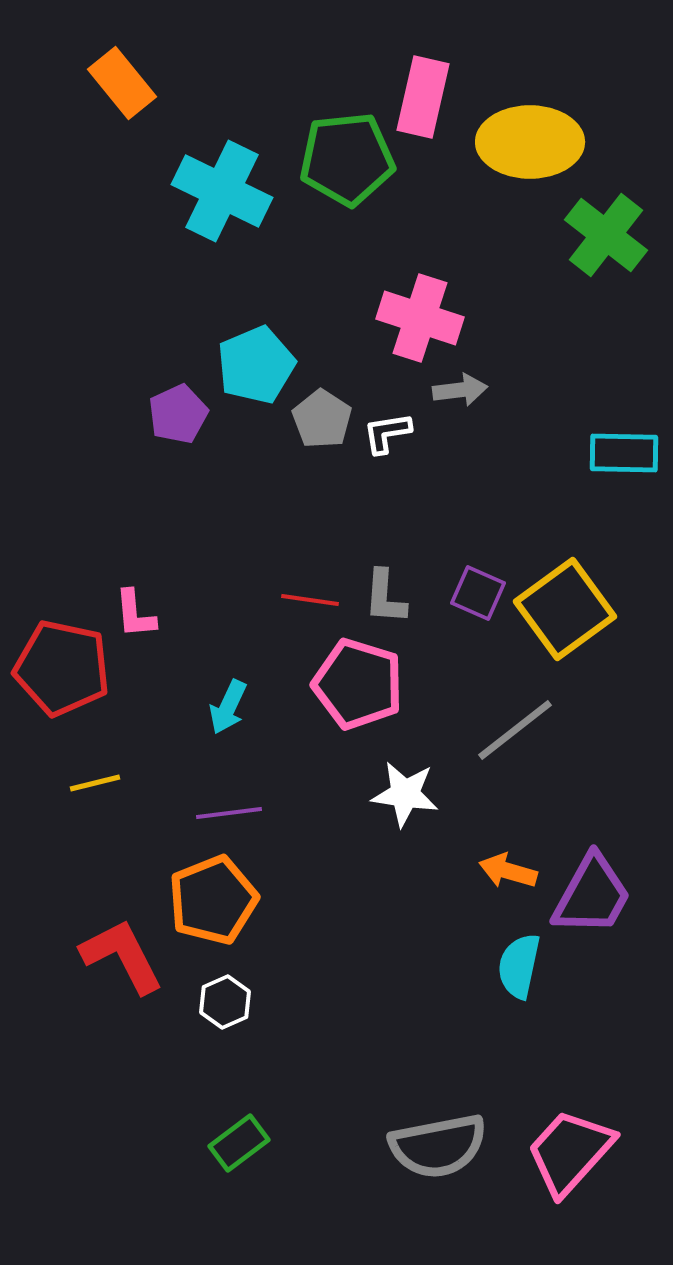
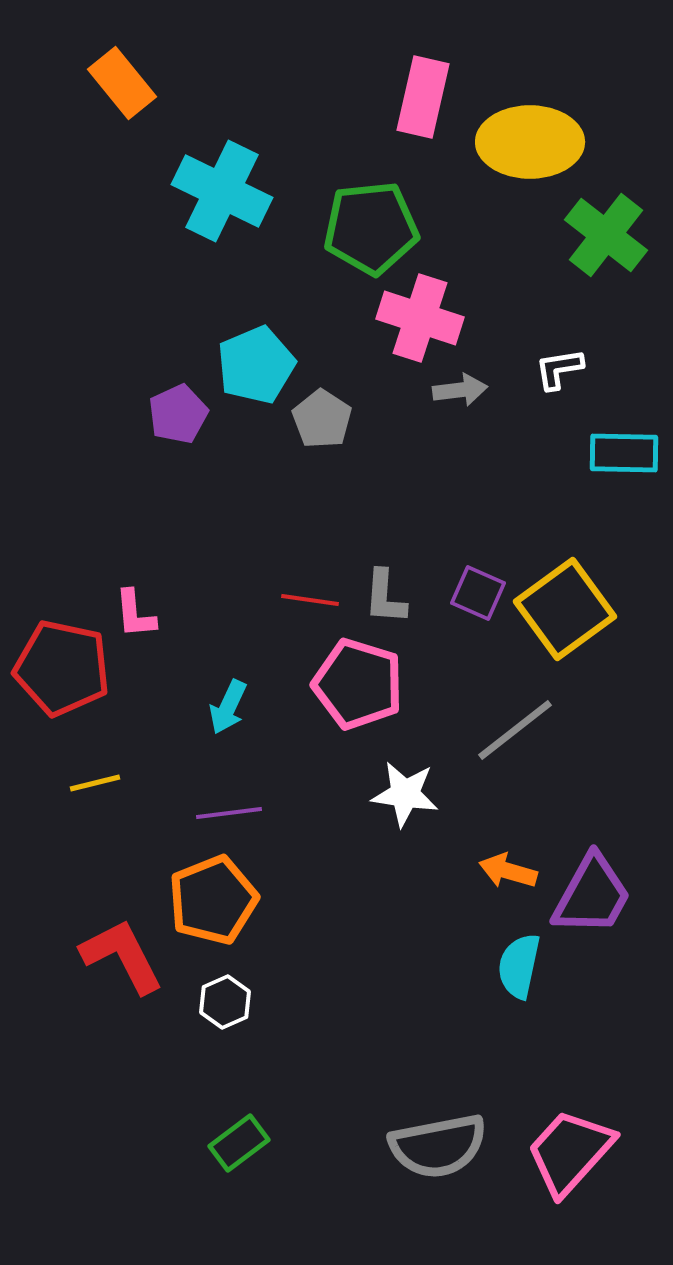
green pentagon: moved 24 px right, 69 px down
white L-shape: moved 172 px right, 64 px up
